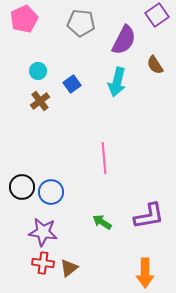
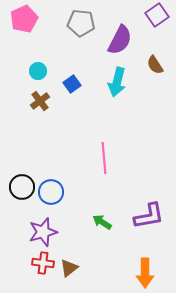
purple semicircle: moved 4 px left
purple star: rotated 24 degrees counterclockwise
